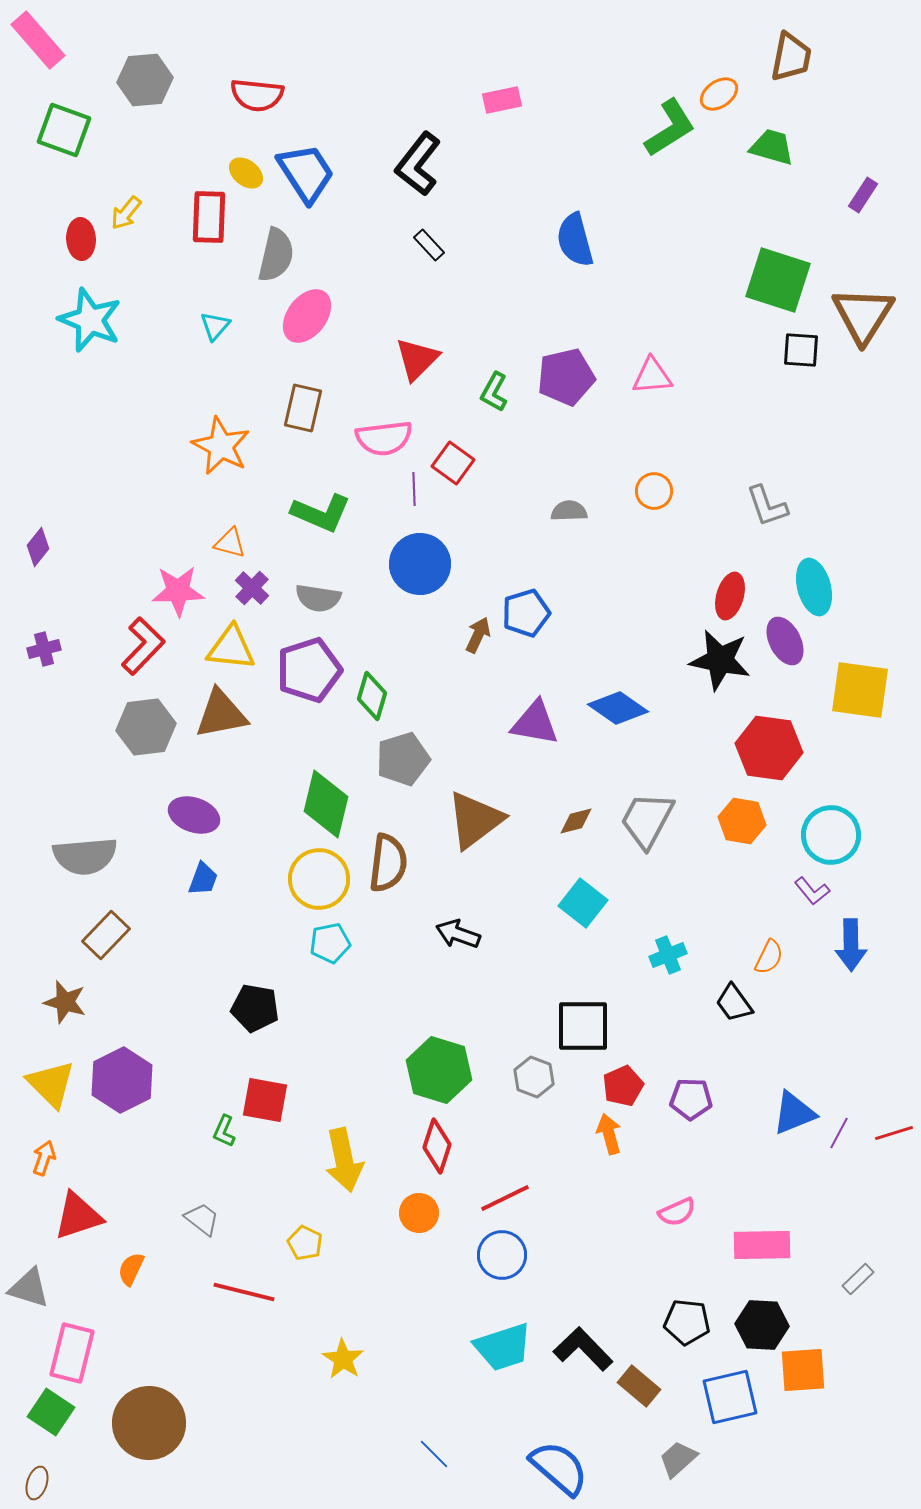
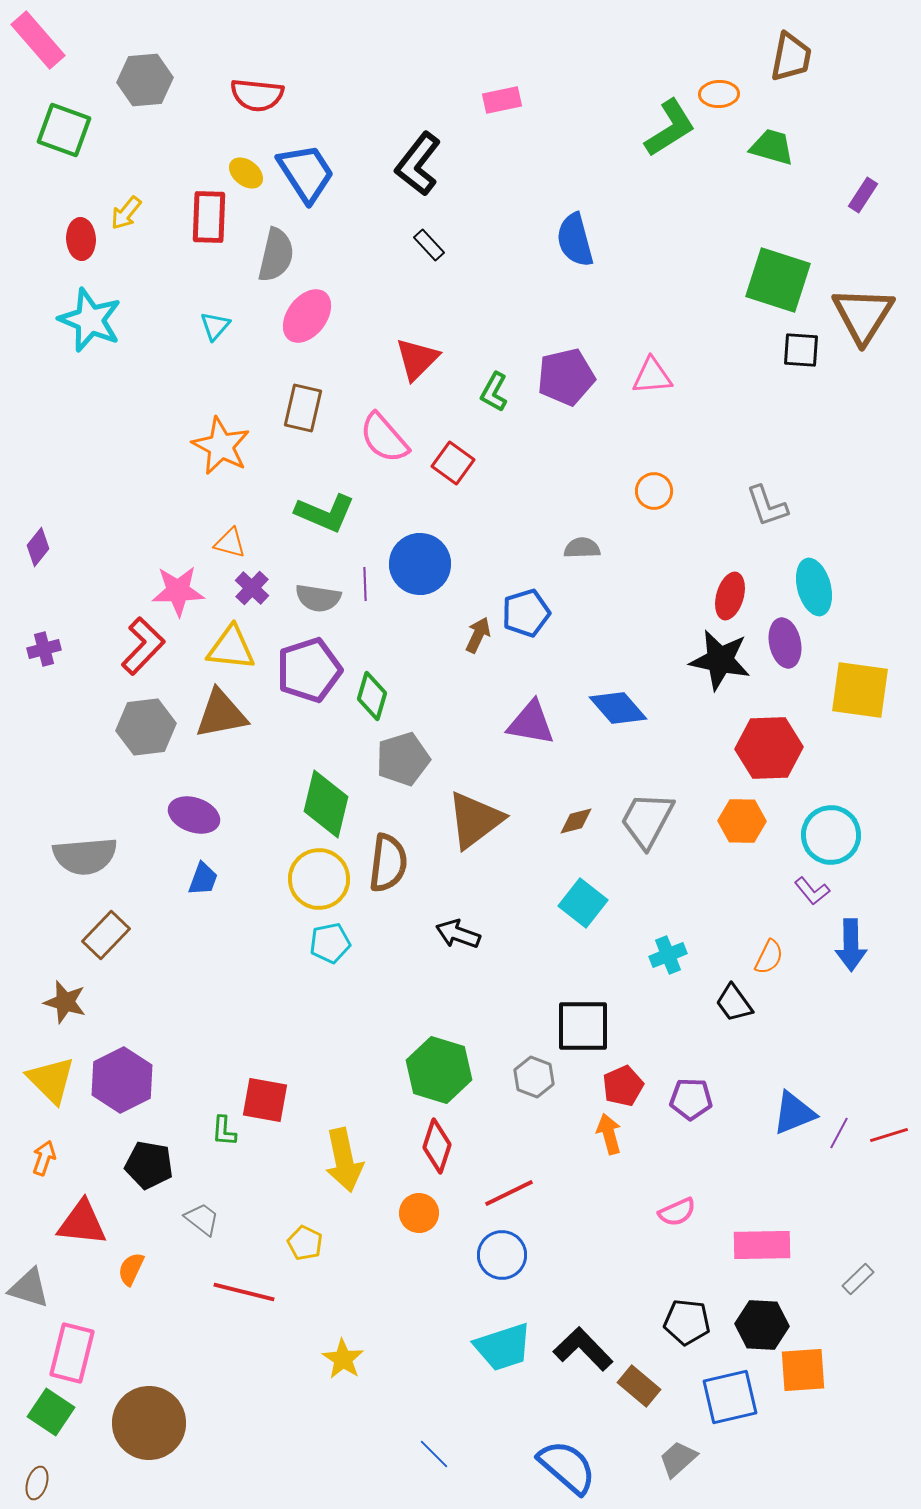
orange ellipse at (719, 94): rotated 33 degrees clockwise
pink semicircle at (384, 438): rotated 56 degrees clockwise
purple line at (414, 489): moved 49 px left, 95 px down
gray semicircle at (569, 511): moved 13 px right, 37 px down
green L-shape at (321, 513): moved 4 px right
purple ellipse at (785, 641): moved 2 px down; rotated 15 degrees clockwise
blue diamond at (618, 708): rotated 14 degrees clockwise
purple triangle at (535, 723): moved 4 px left
red hexagon at (769, 748): rotated 10 degrees counterclockwise
orange hexagon at (742, 821): rotated 9 degrees counterclockwise
black pentagon at (255, 1008): moved 106 px left, 157 px down
yellow triangle at (51, 1084): moved 4 px up
green L-shape at (224, 1131): rotated 20 degrees counterclockwise
red line at (894, 1133): moved 5 px left, 2 px down
red line at (505, 1198): moved 4 px right, 5 px up
red triangle at (78, 1216): moved 4 px right, 7 px down; rotated 24 degrees clockwise
blue semicircle at (559, 1468): moved 8 px right, 1 px up
